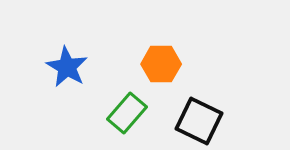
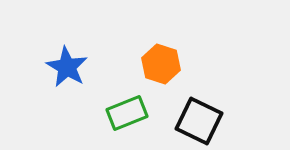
orange hexagon: rotated 18 degrees clockwise
green rectangle: rotated 27 degrees clockwise
